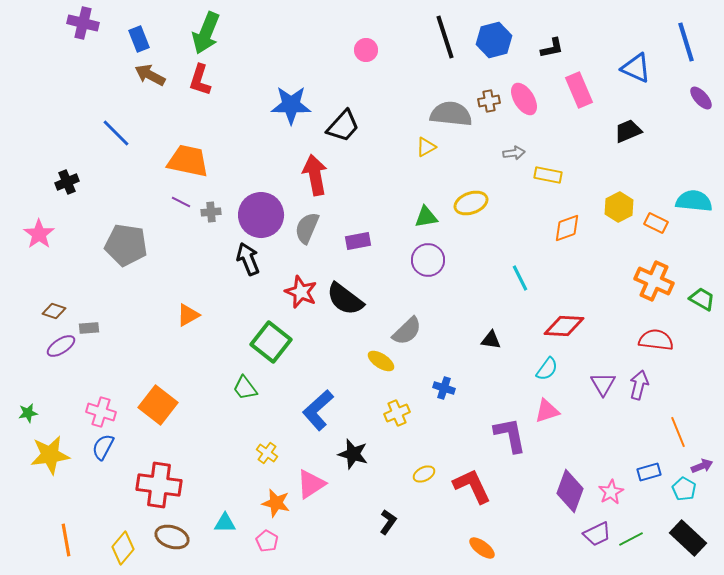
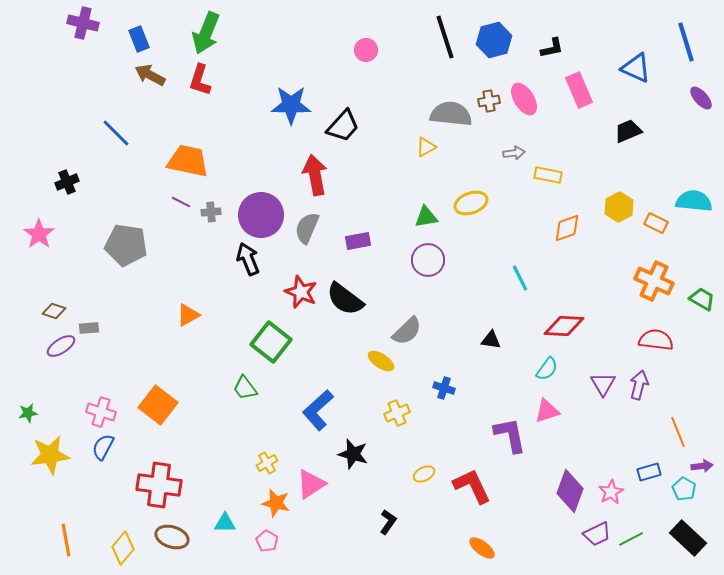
yellow cross at (267, 453): moved 10 px down; rotated 25 degrees clockwise
purple arrow at (702, 466): rotated 15 degrees clockwise
